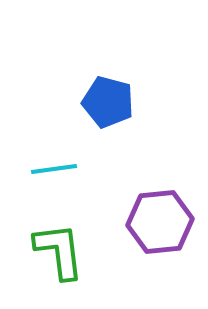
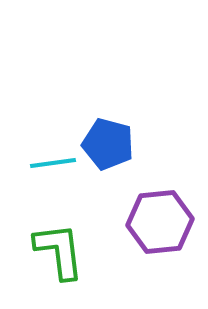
blue pentagon: moved 42 px down
cyan line: moved 1 px left, 6 px up
